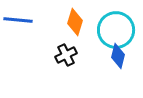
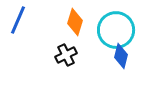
blue line: rotated 72 degrees counterclockwise
blue diamond: moved 3 px right
